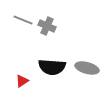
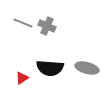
gray line: moved 3 px down
black semicircle: moved 2 px left, 1 px down
red triangle: moved 3 px up
